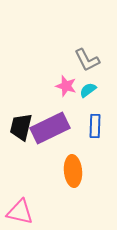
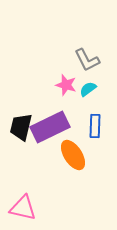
pink star: moved 1 px up
cyan semicircle: moved 1 px up
purple rectangle: moved 1 px up
orange ellipse: moved 16 px up; rotated 28 degrees counterclockwise
pink triangle: moved 3 px right, 4 px up
